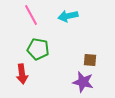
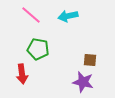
pink line: rotated 20 degrees counterclockwise
